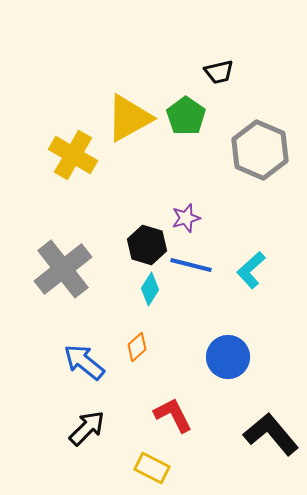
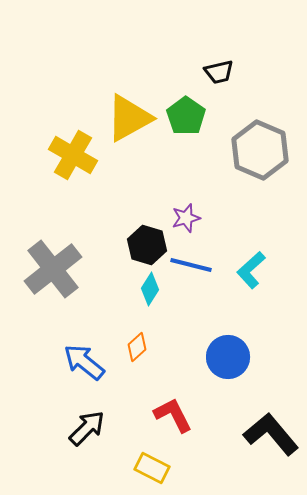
gray cross: moved 10 px left
